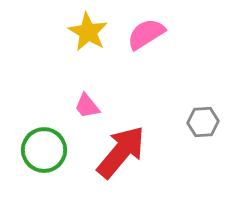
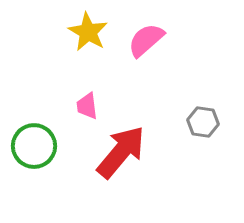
pink semicircle: moved 6 px down; rotated 9 degrees counterclockwise
pink trapezoid: rotated 32 degrees clockwise
gray hexagon: rotated 12 degrees clockwise
green circle: moved 10 px left, 4 px up
